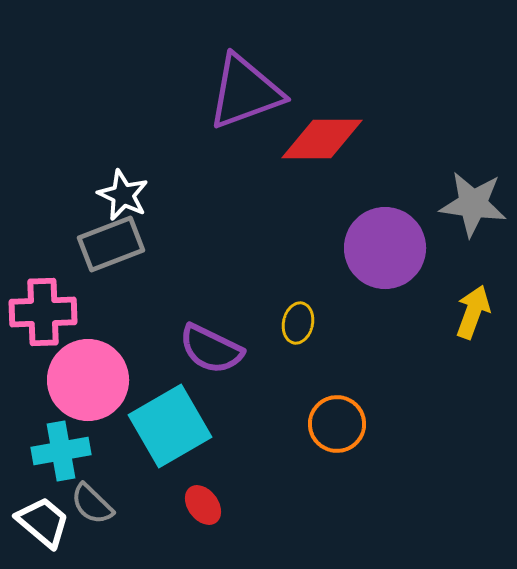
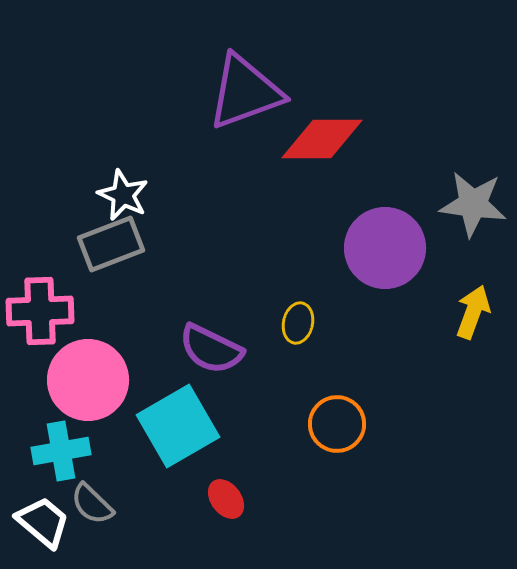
pink cross: moved 3 px left, 1 px up
cyan square: moved 8 px right
red ellipse: moved 23 px right, 6 px up
